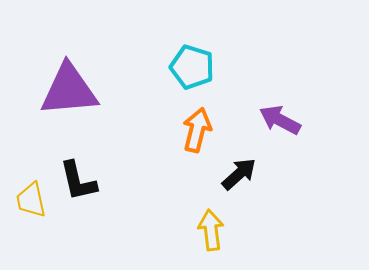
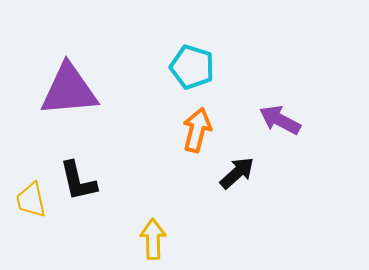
black arrow: moved 2 px left, 1 px up
yellow arrow: moved 58 px left, 9 px down; rotated 6 degrees clockwise
